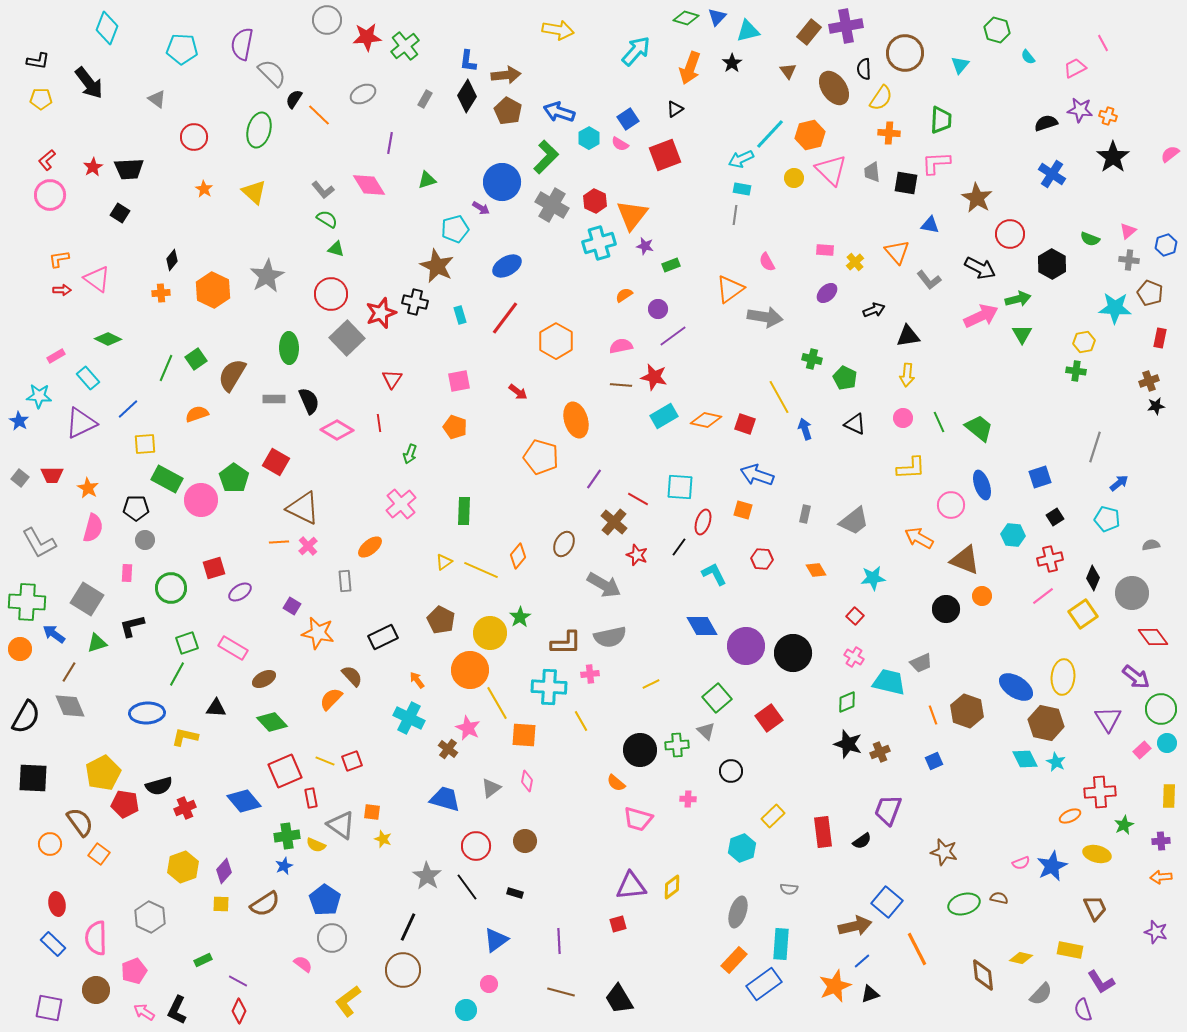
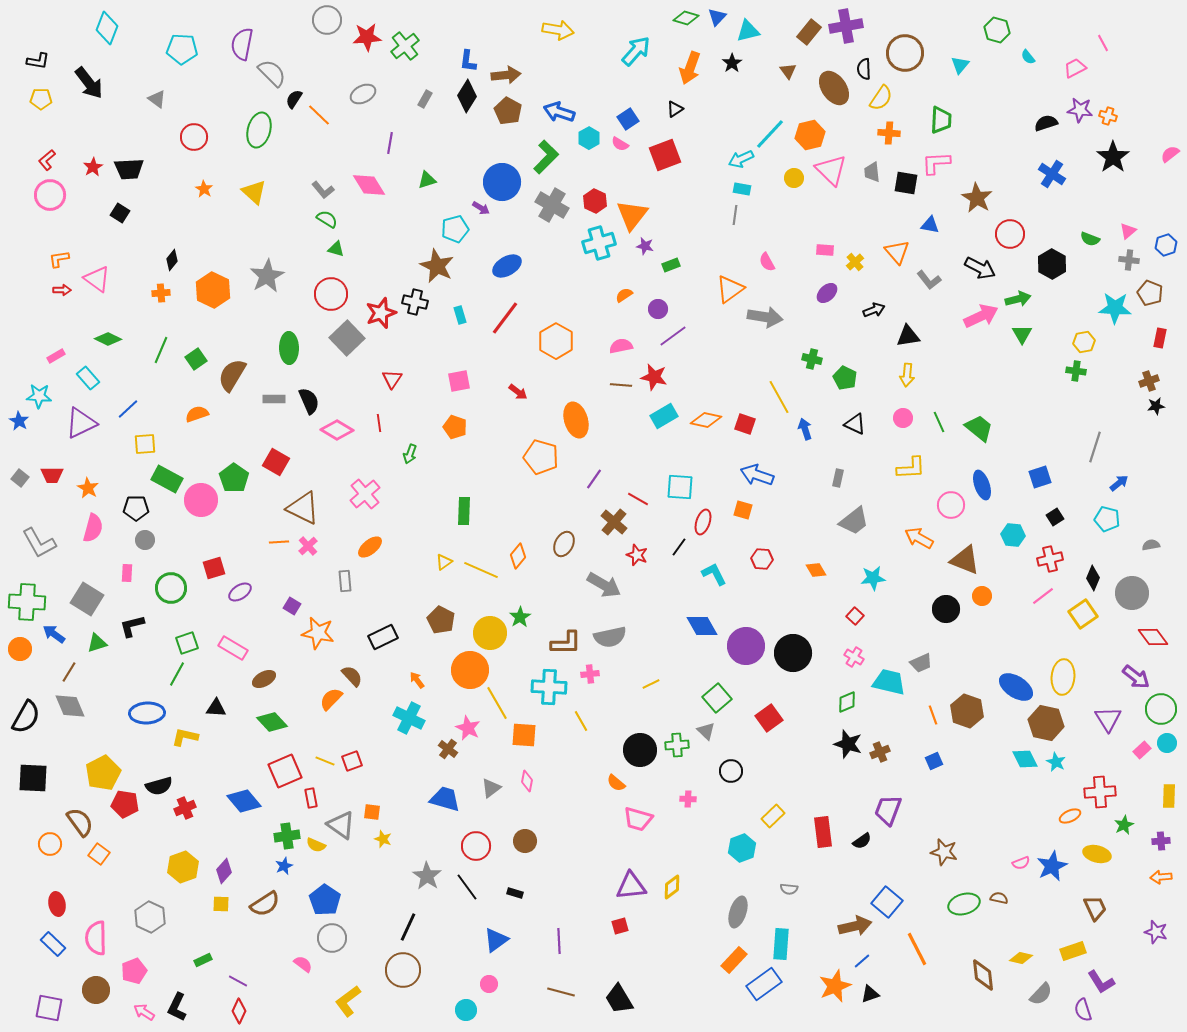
green line at (166, 368): moved 5 px left, 18 px up
pink cross at (401, 504): moved 36 px left, 10 px up
gray rectangle at (805, 514): moved 33 px right, 36 px up
red square at (618, 924): moved 2 px right, 2 px down
yellow rectangle at (1070, 950): moved 3 px right, 1 px down; rotated 30 degrees counterclockwise
black L-shape at (177, 1010): moved 3 px up
